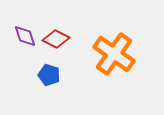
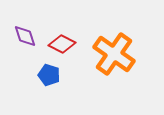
red diamond: moved 6 px right, 5 px down
